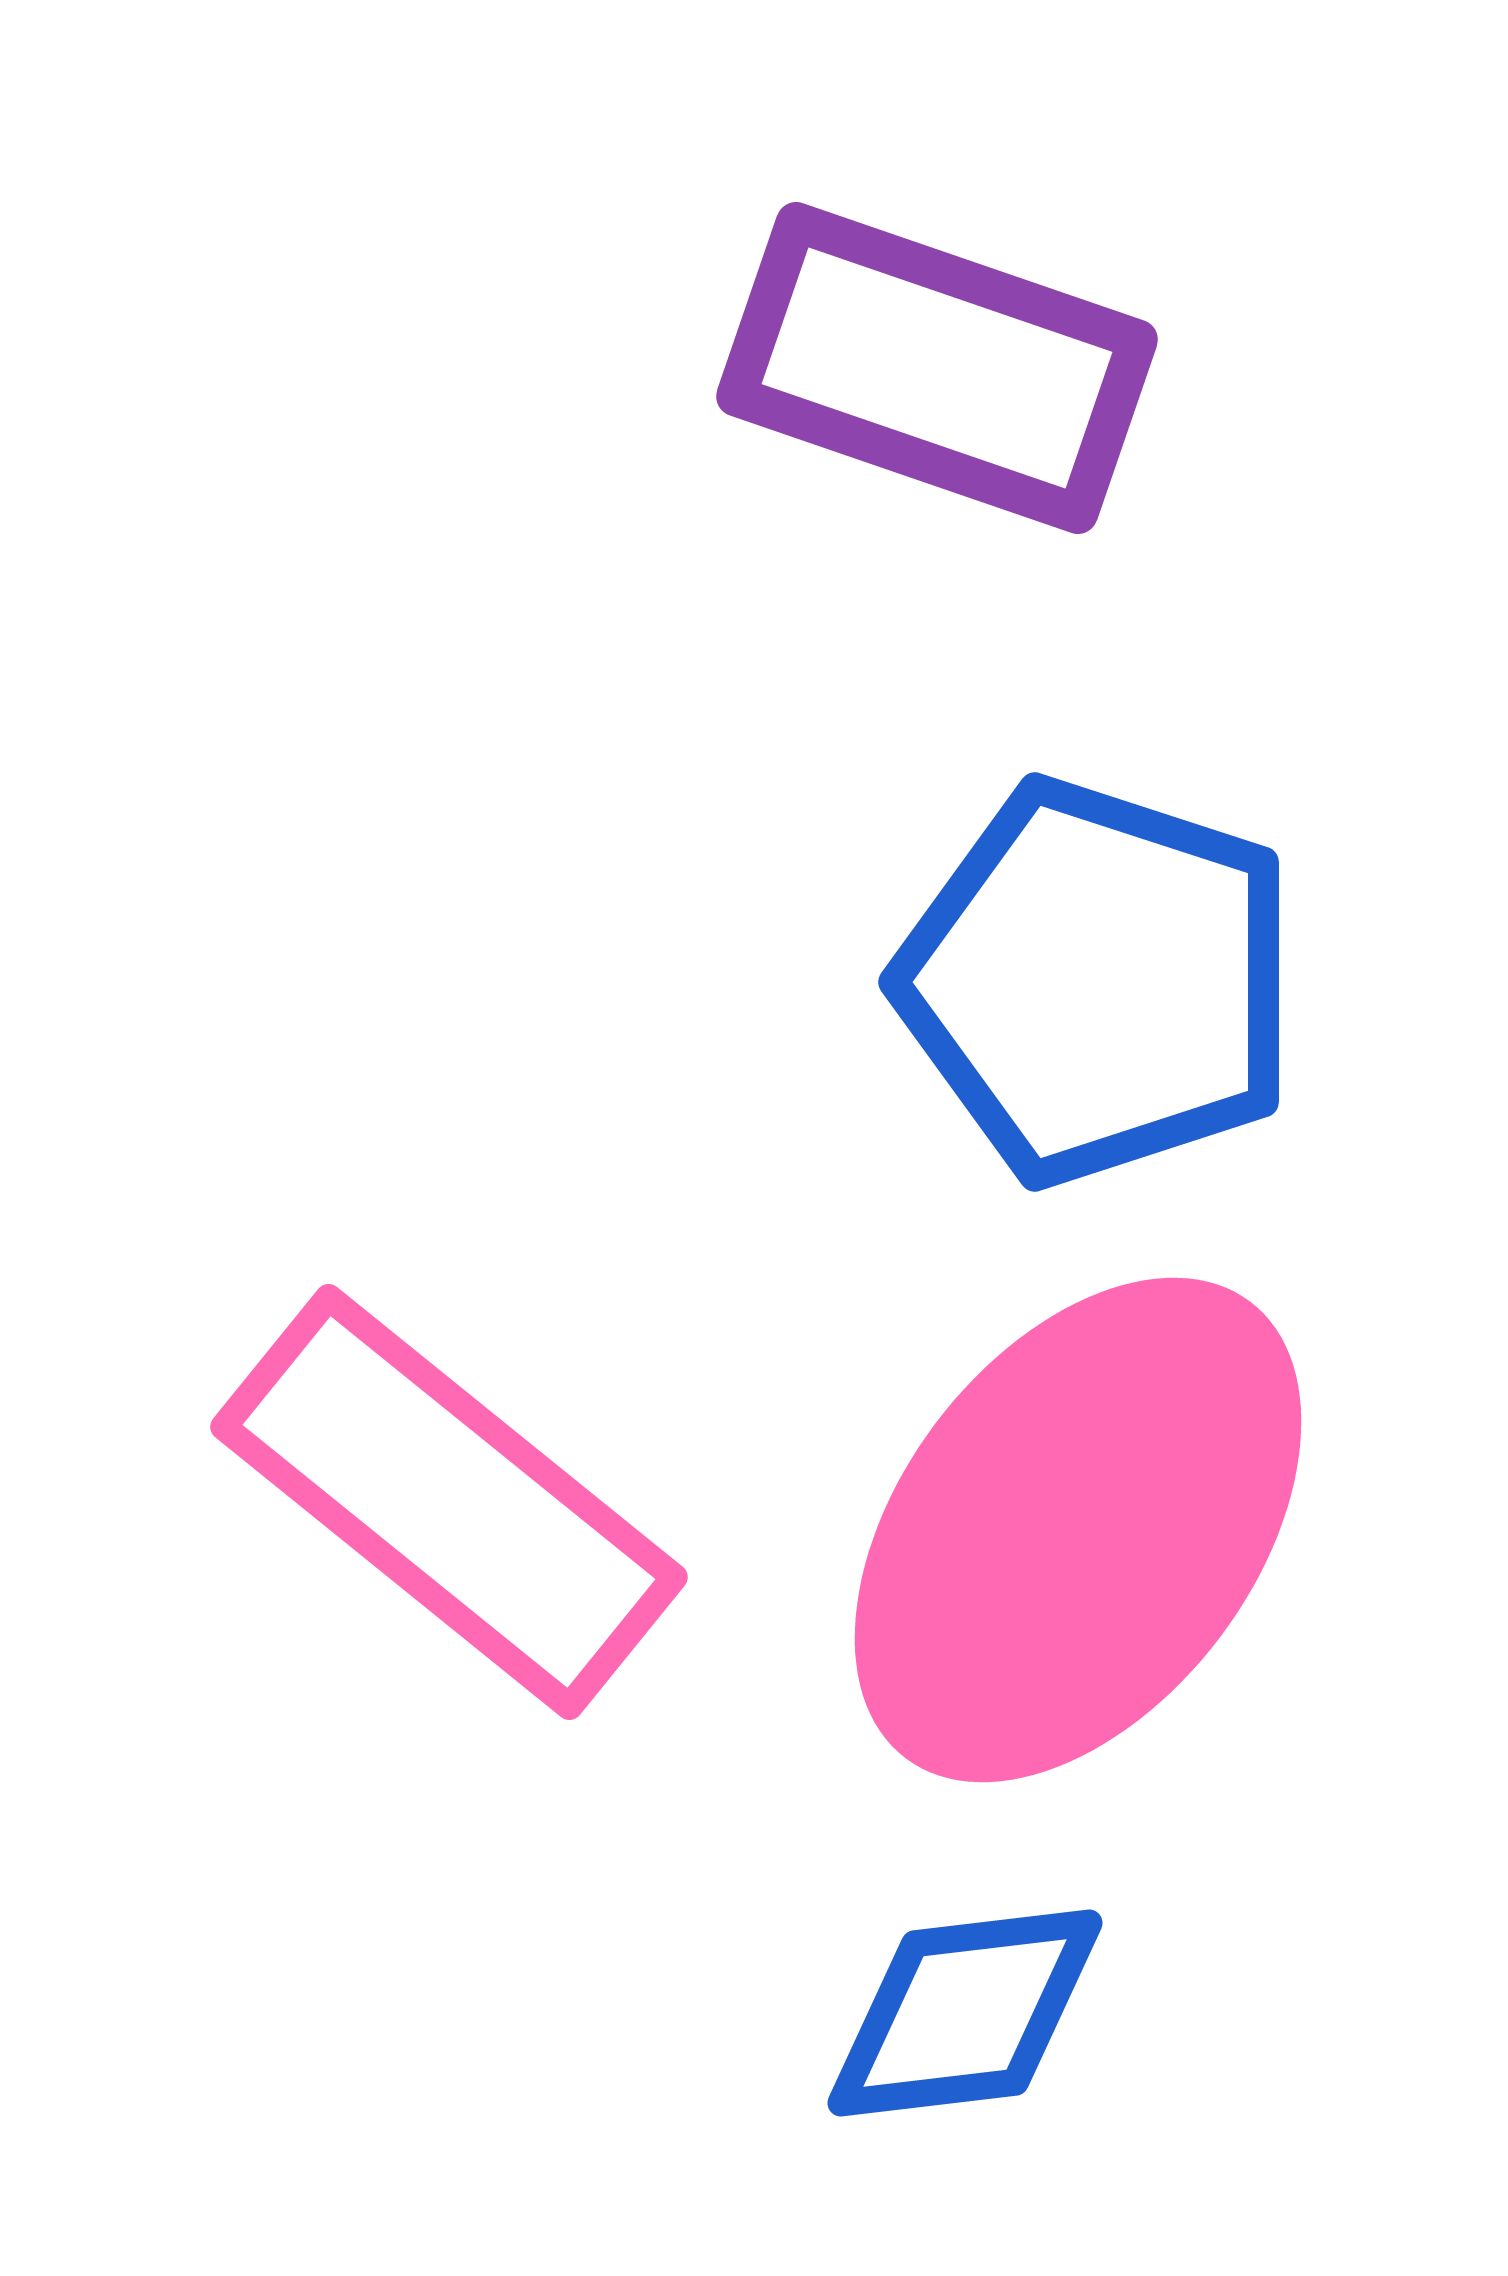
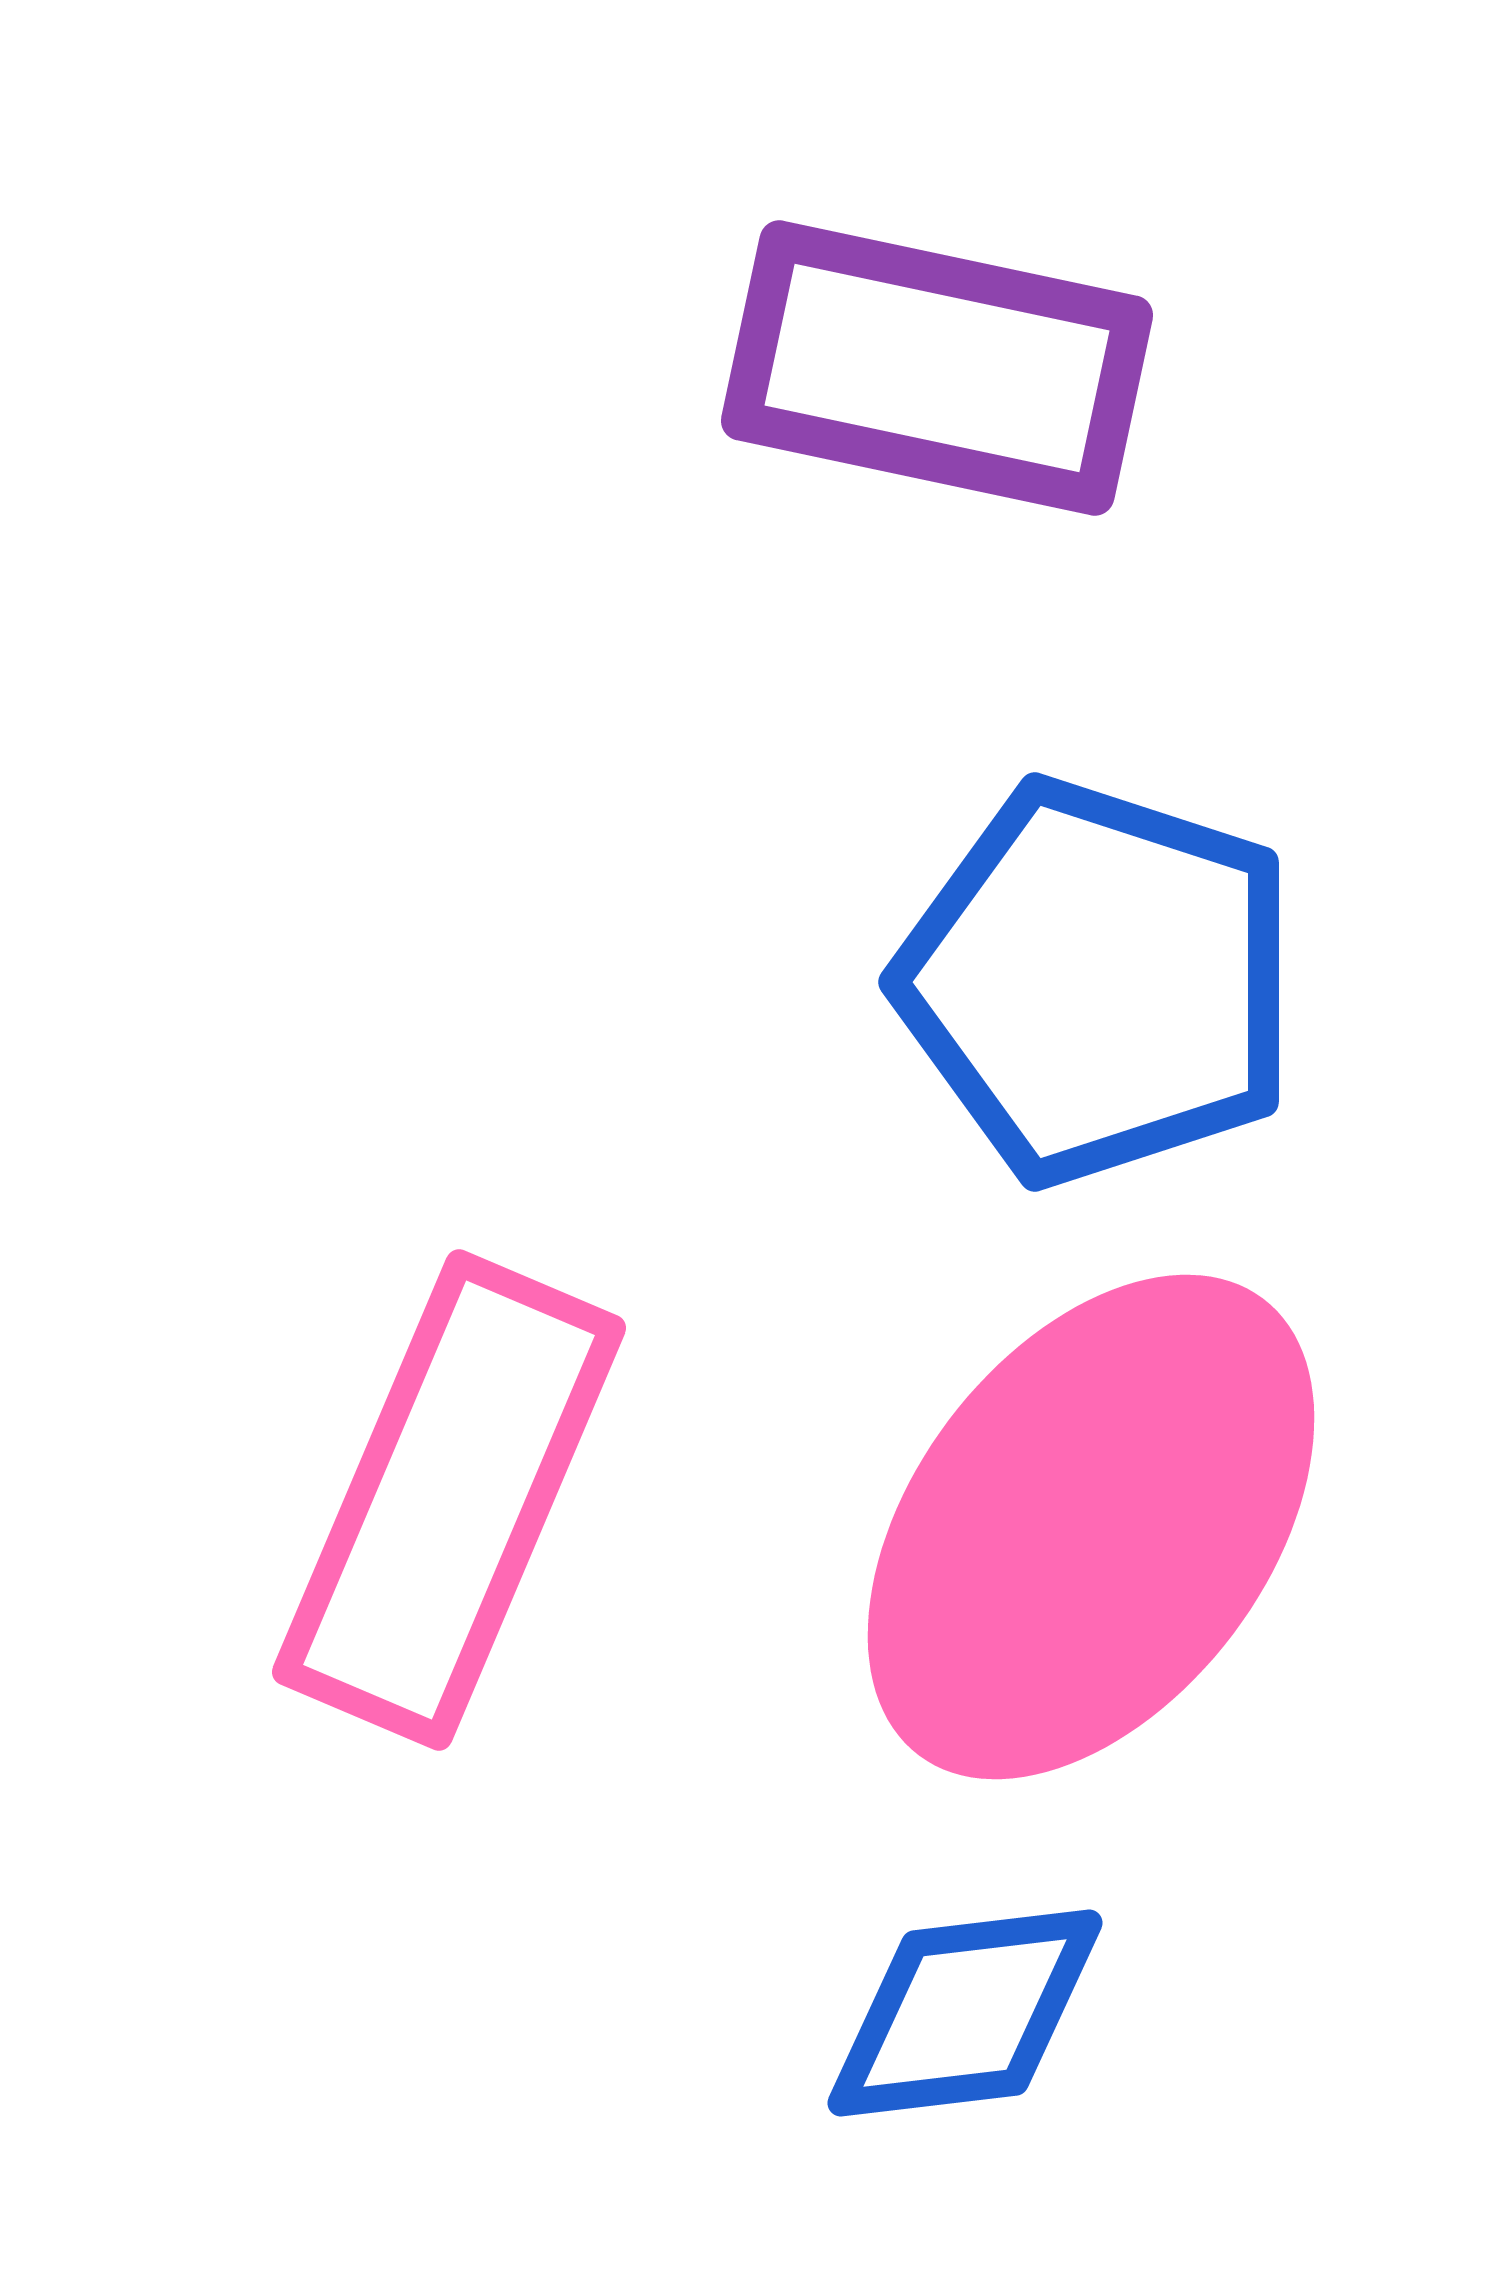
purple rectangle: rotated 7 degrees counterclockwise
pink rectangle: moved 2 px up; rotated 74 degrees clockwise
pink ellipse: moved 13 px right, 3 px up
